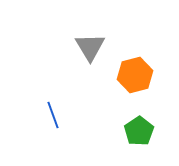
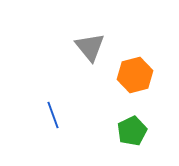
gray triangle: rotated 8 degrees counterclockwise
green pentagon: moved 7 px left; rotated 8 degrees clockwise
